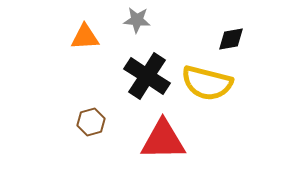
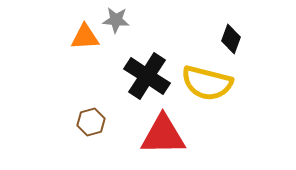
gray star: moved 21 px left
black diamond: rotated 60 degrees counterclockwise
red triangle: moved 5 px up
